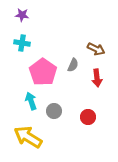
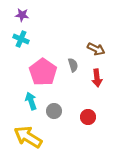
cyan cross: moved 1 px left, 4 px up; rotated 14 degrees clockwise
gray semicircle: rotated 40 degrees counterclockwise
